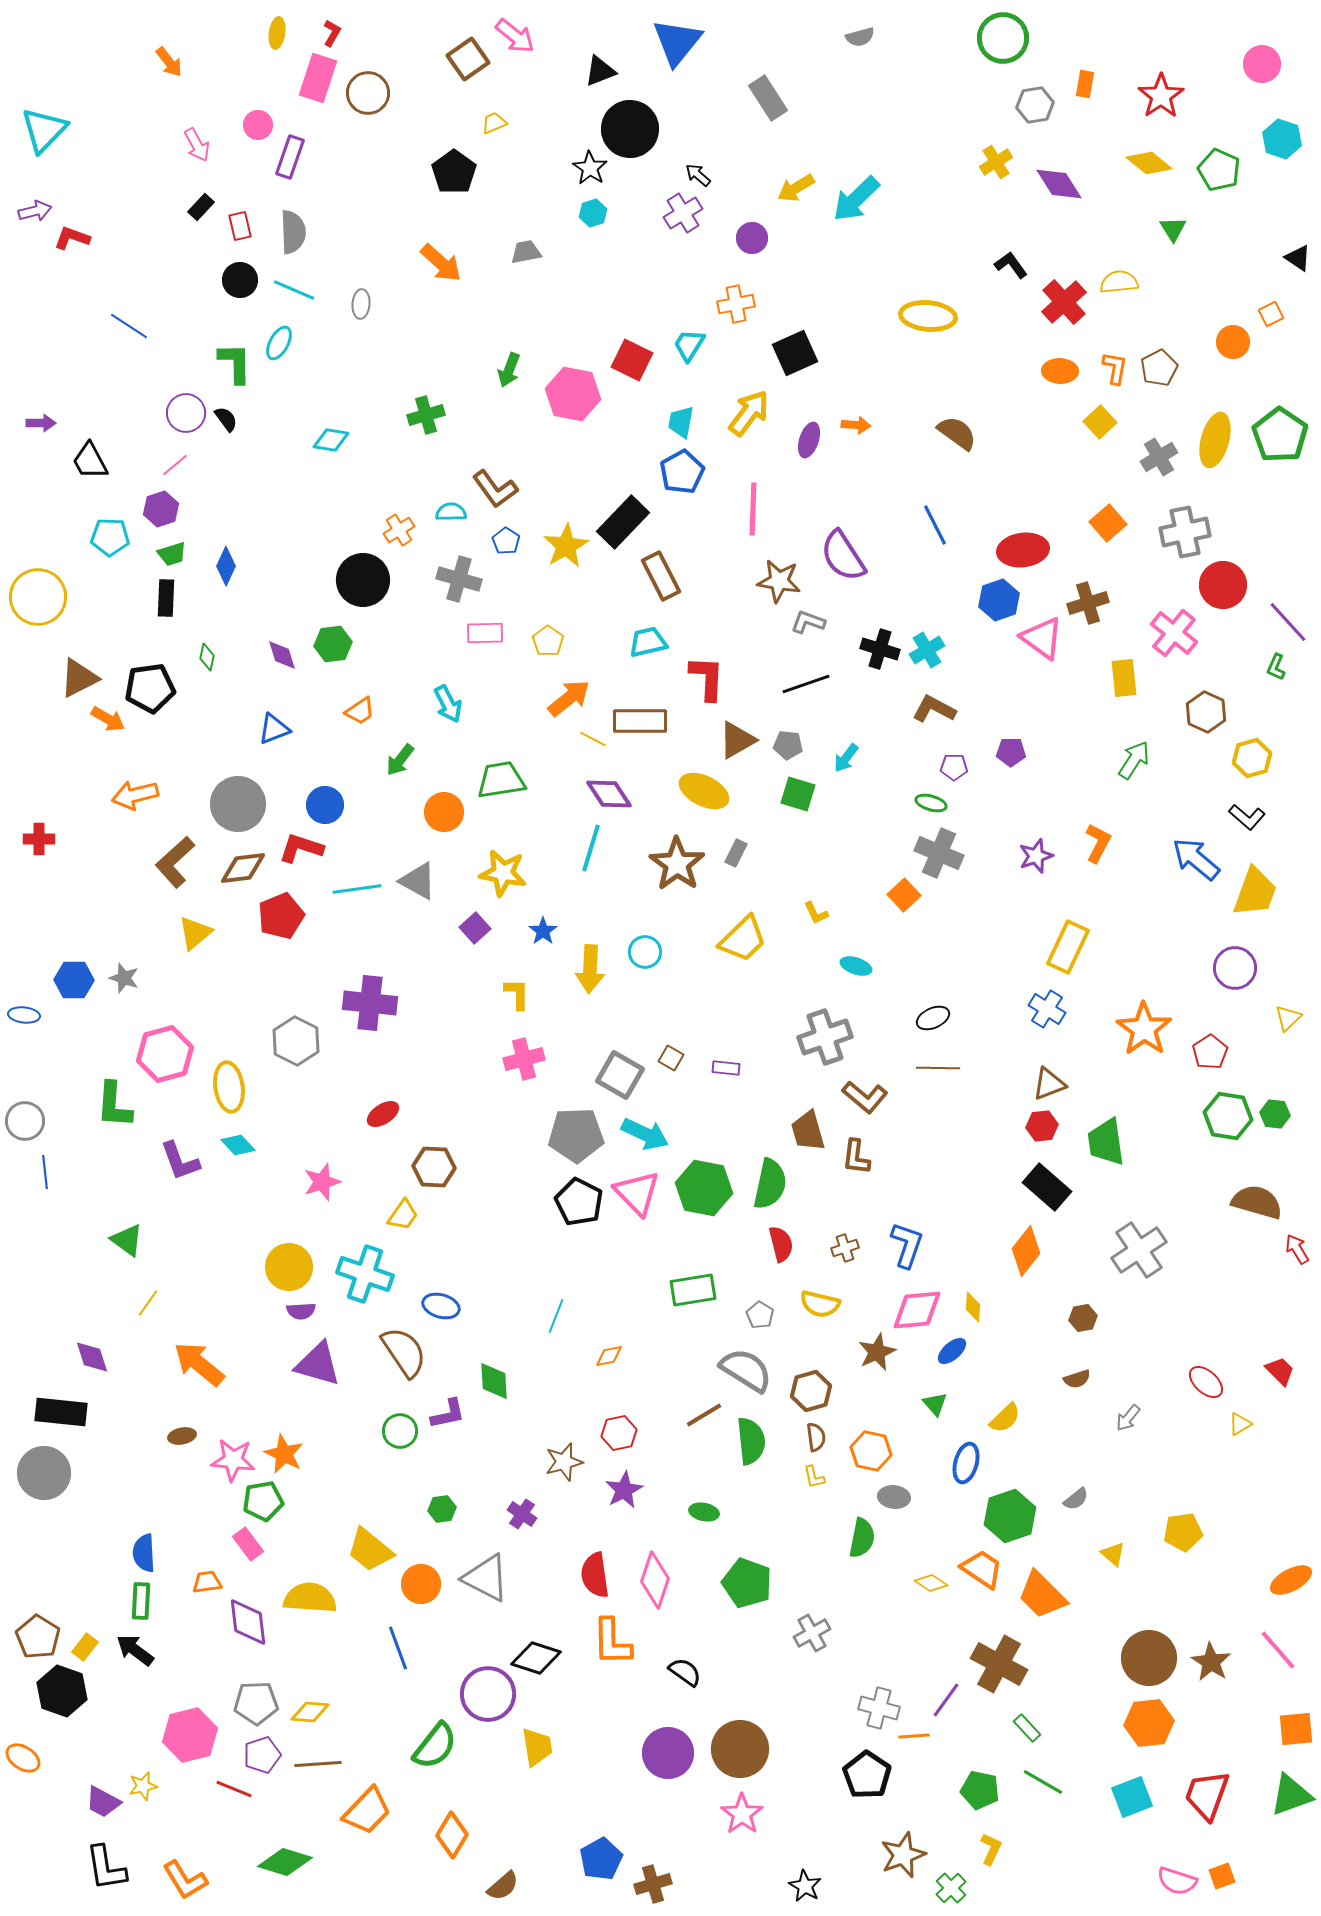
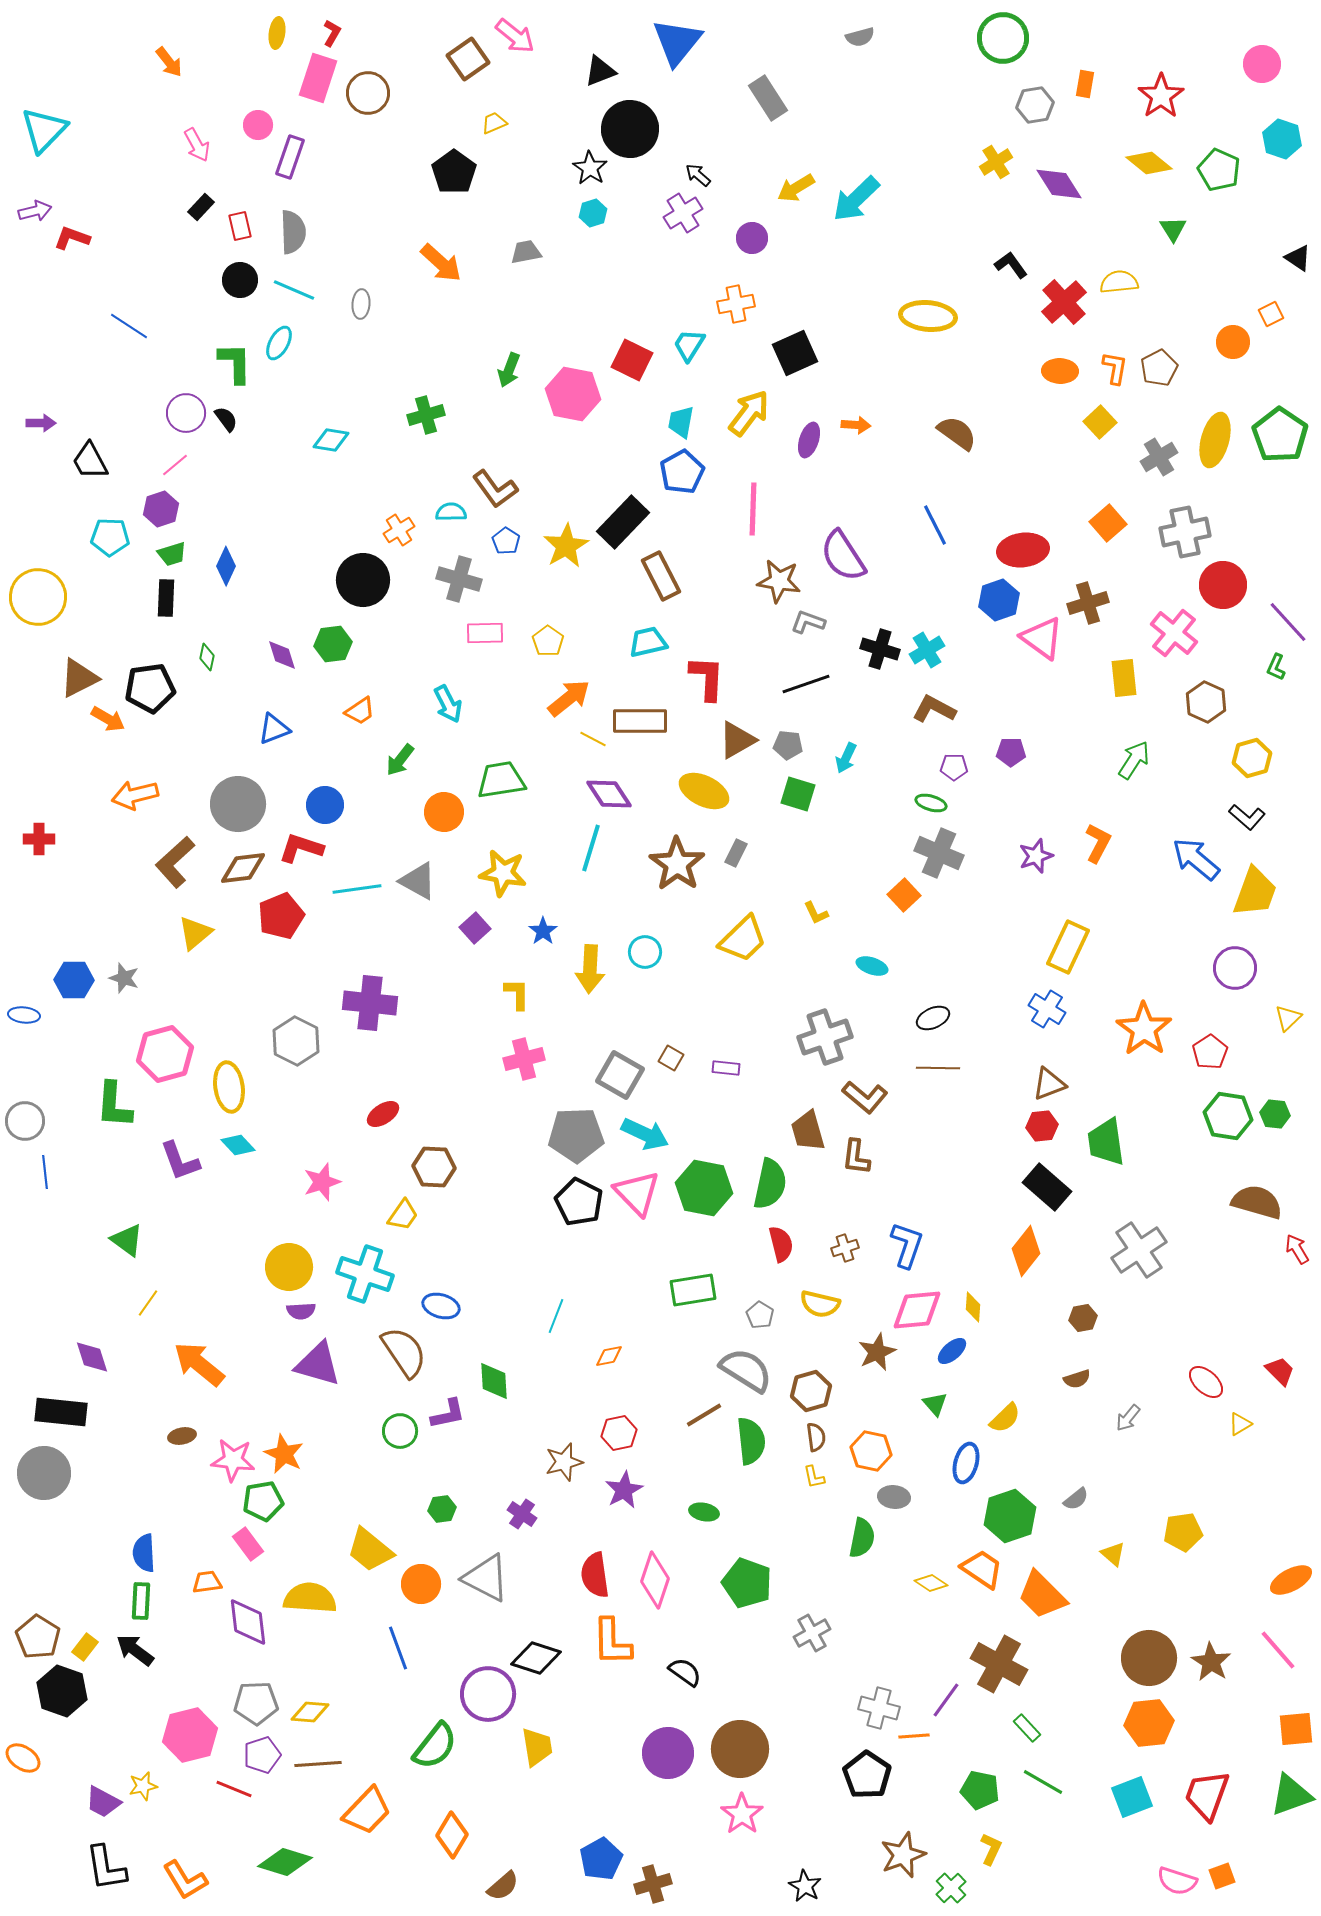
brown hexagon at (1206, 712): moved 10 px up
cyan arrow at (846, 758): rotated 12 degrees counterclockwise
cyan ellipse at (856, 966): moved 16 px right
